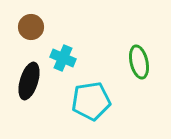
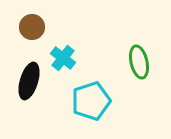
brown circle: moved 1 px right
cyan cross: rotated 15 degrees clockwise
cyan pentagon: rotated 9 degrees counterclockwise
